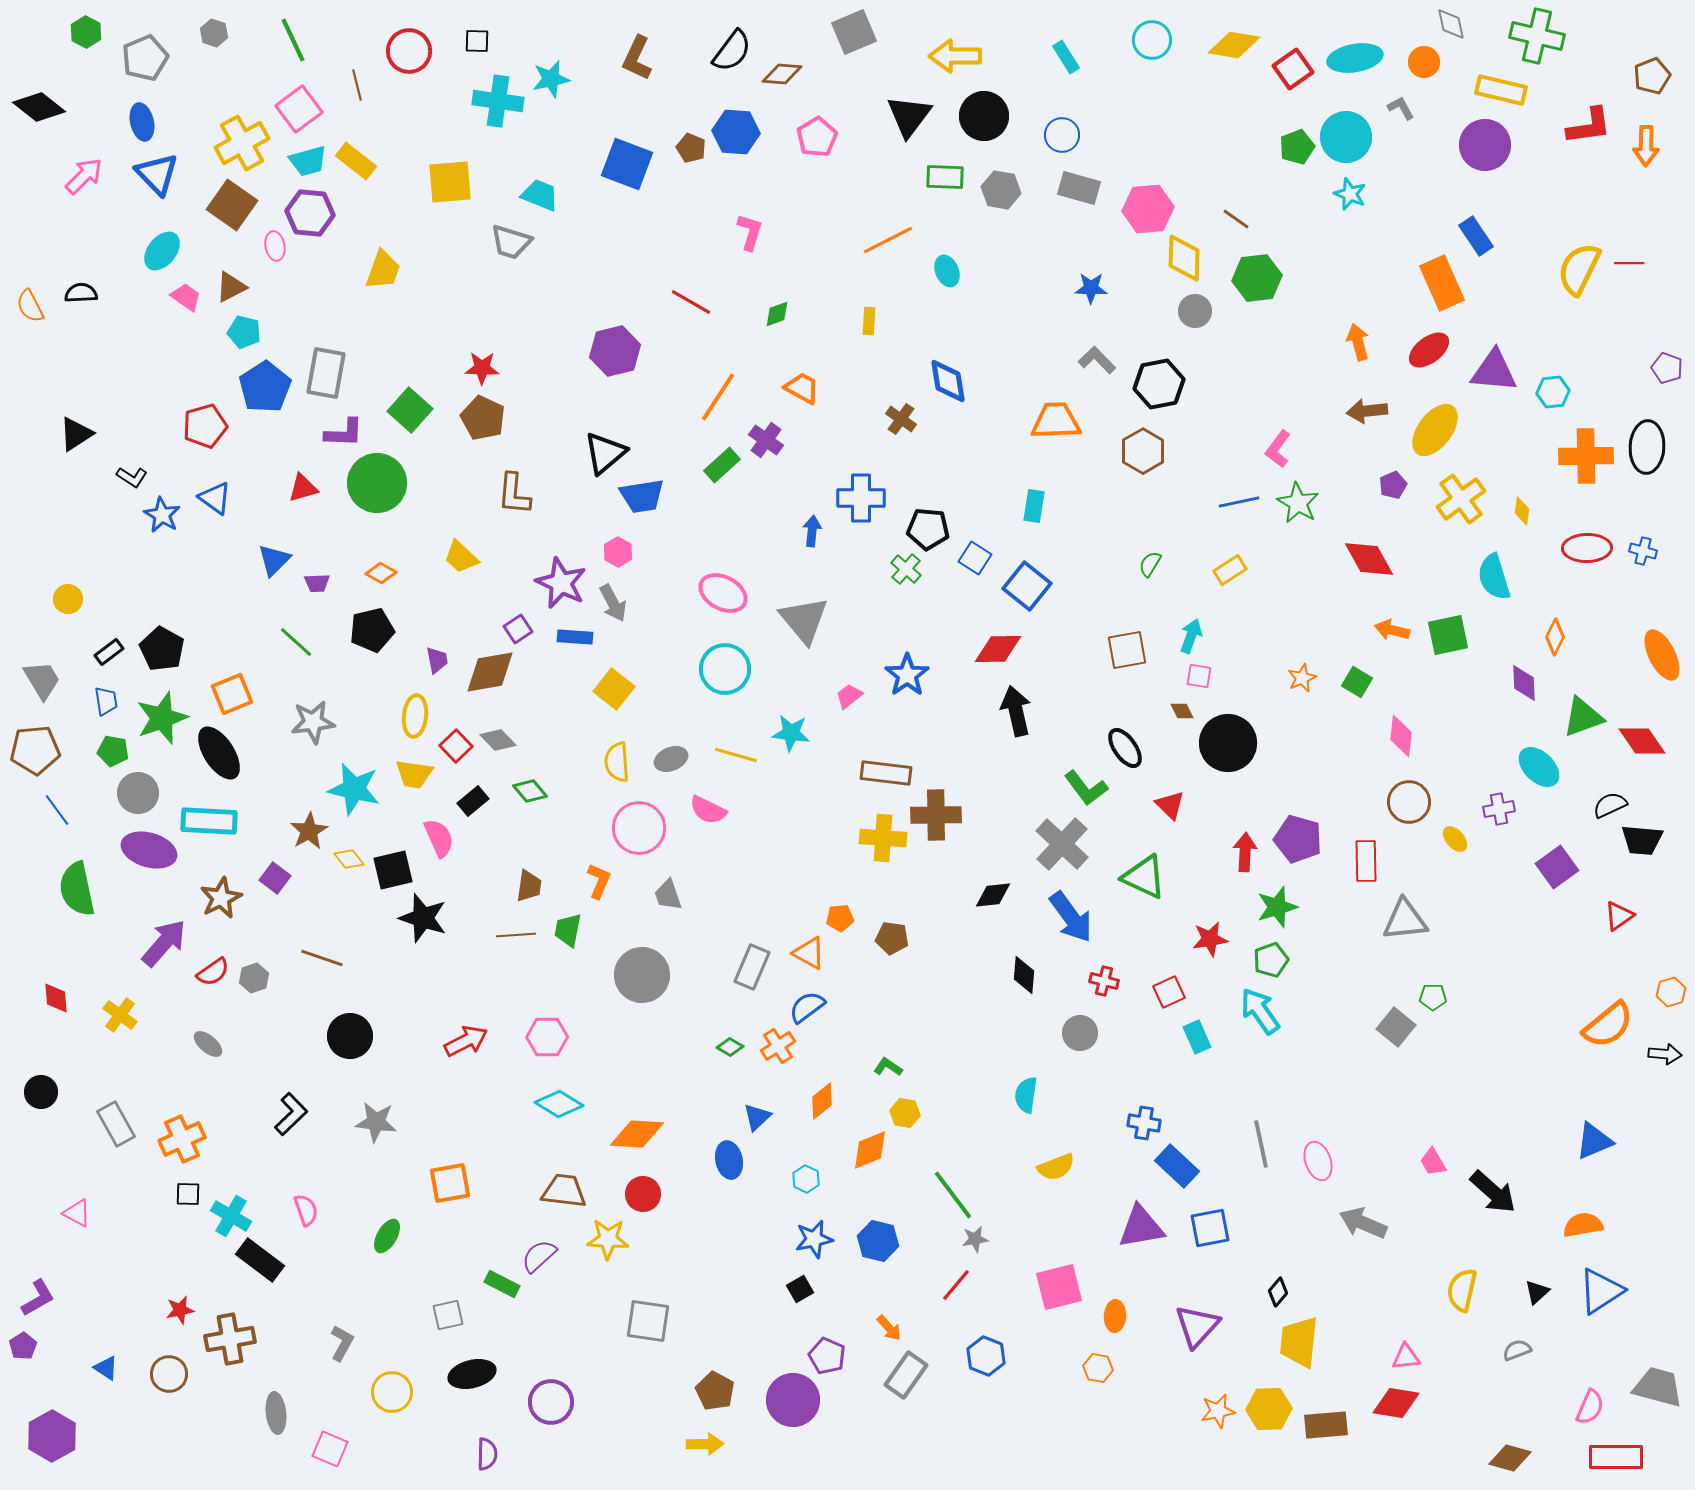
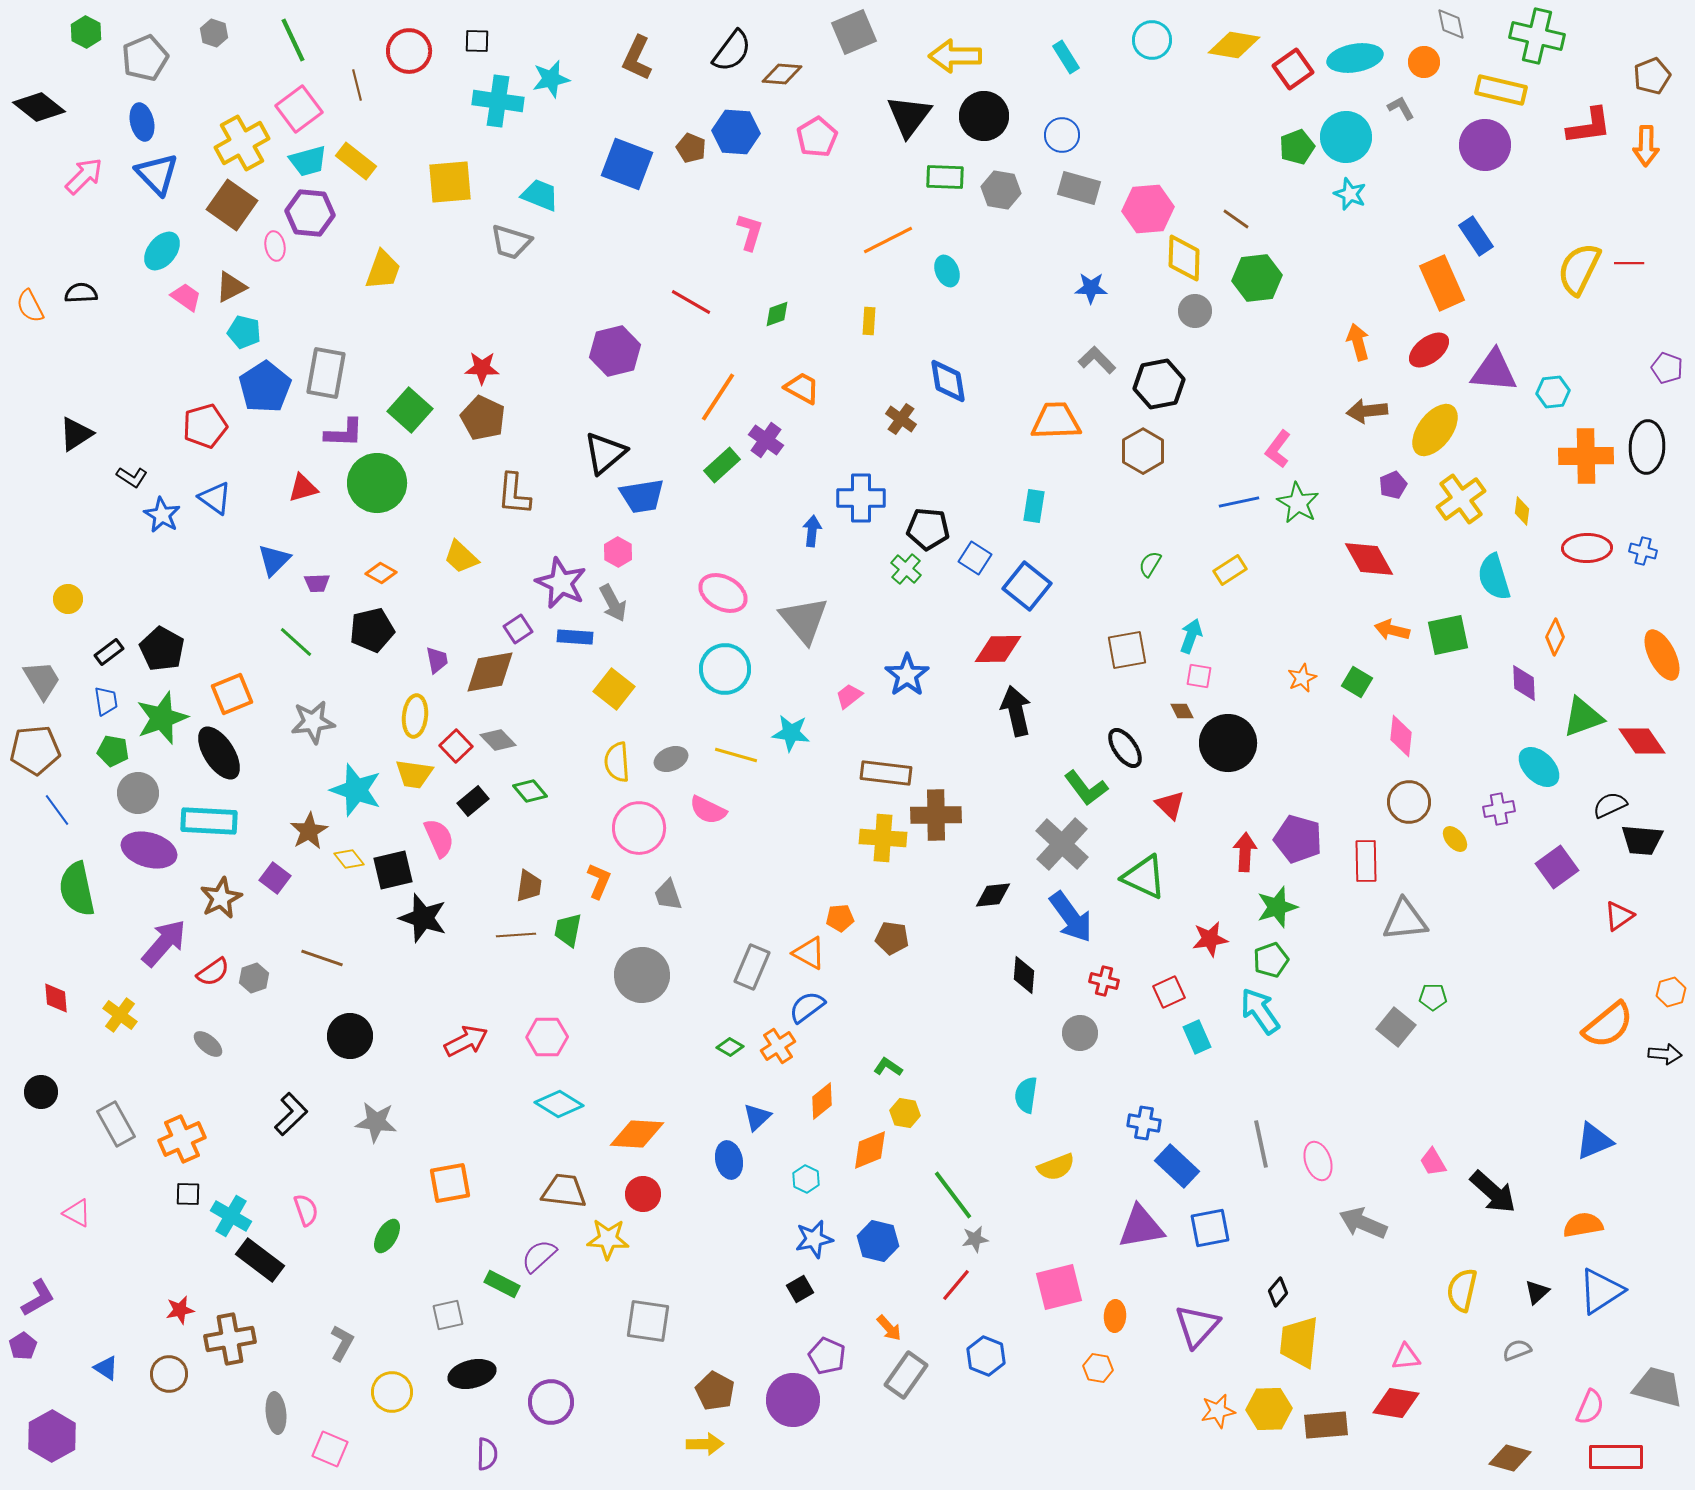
cyan star at (354, 789): moved 2 px right, 1 px down; rotated 6 degrees clockwise
